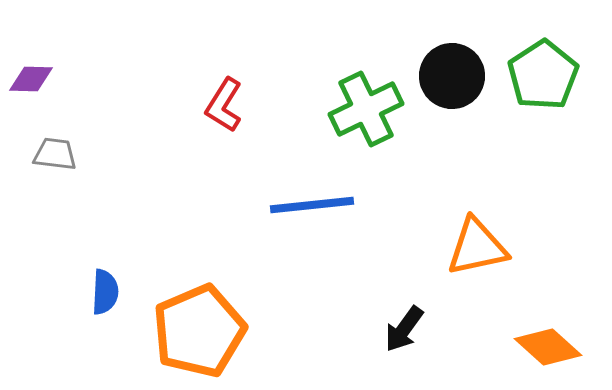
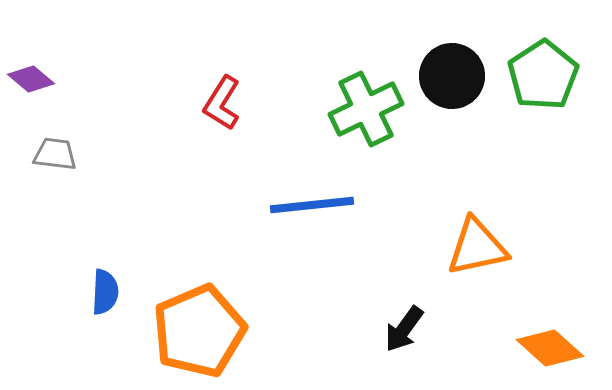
purple diamond: rotated 39 degrees clockwise
red L-shape: moved 2 px left, 2 px up
orange diamond: moved 2 px right, 1 px down
